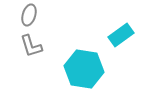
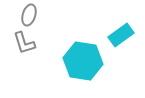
gray L-shape: moved 7 px left, 3 px up
cyan hexagon: moved 1 px left, 8 px up
